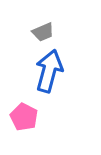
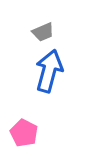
pink pentagon: moved 16 px down
